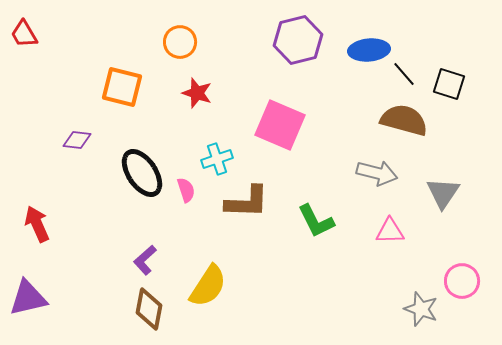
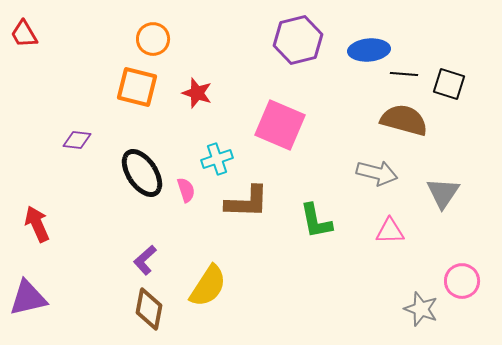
orange circle: moved 27 px left, 3 px up
black line: rotated 44 degrees counterclockwise
orange square: moved 15 px right
green L-shape: rotated 15 degrees clockwise
